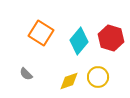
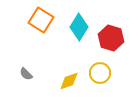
orange square: moved 13 px up
cyan diamond: moved 14 px up; rotated 8 degrees counterclockwise
yellow circle: moved 2 px right, 4 px up
